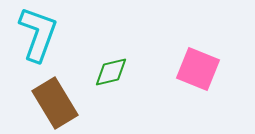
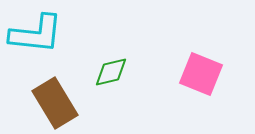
cyan L-shape: moved 2 px left; rotated 76 degrees clockwise
pink square: moved 3 px right, 5 px down
